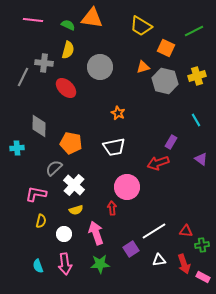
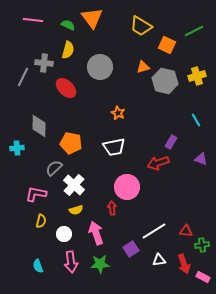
orange triangle at (92, 18): rotated 45 degrees clockwise
orange square at (166, 48): moved 1 px right, 3 px up
purple triangle at (201, 159): rotated 16 degrees counterclockwise
pink arrow at (65, 264): moved 6 px right, 2 px up
